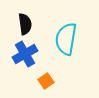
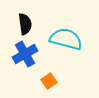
cyan semicircle: rotated 96 degrees clockwise
orange square: moved 3 px right
